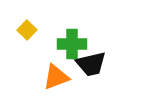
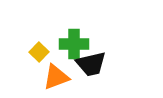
yellow square: moved 12 px right, 22 px down
green cross: moved 2 px right
